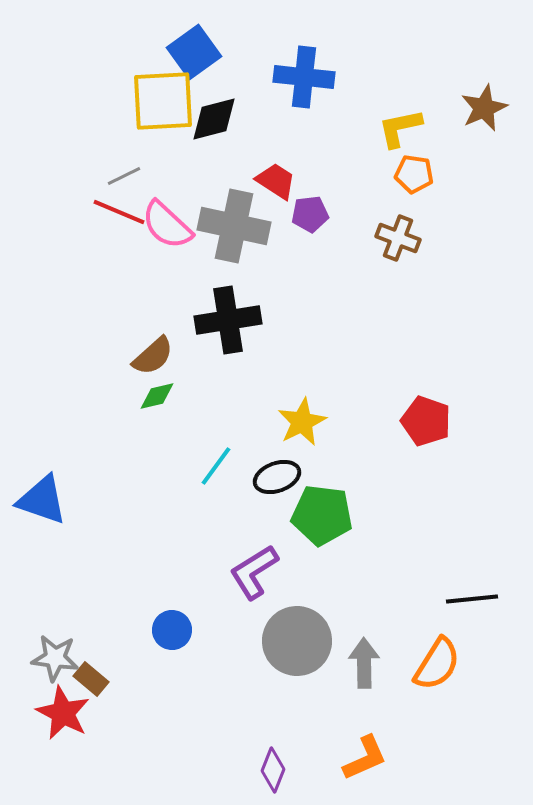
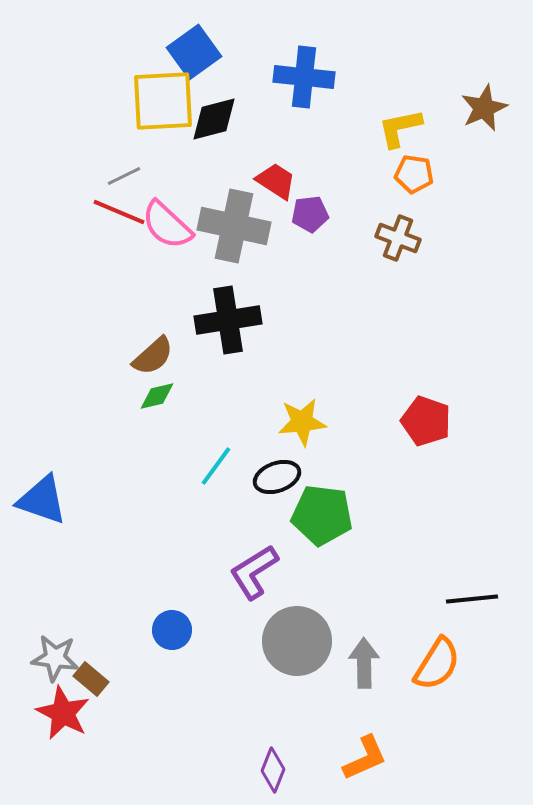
yellow star: rotated 21 degrees clockwise
